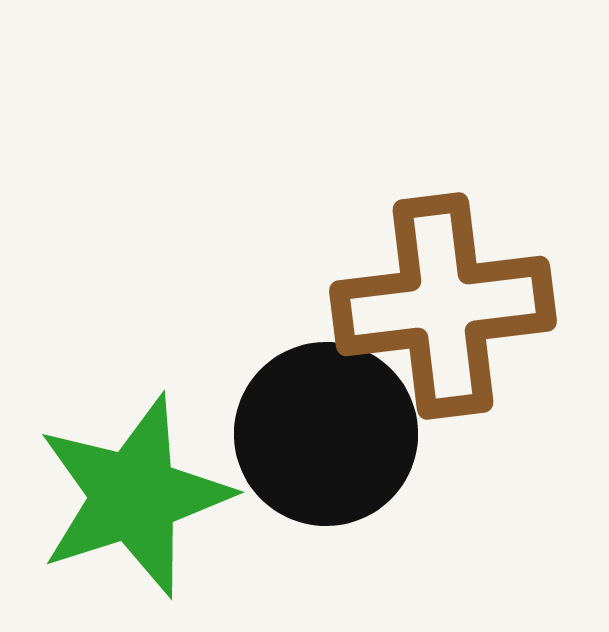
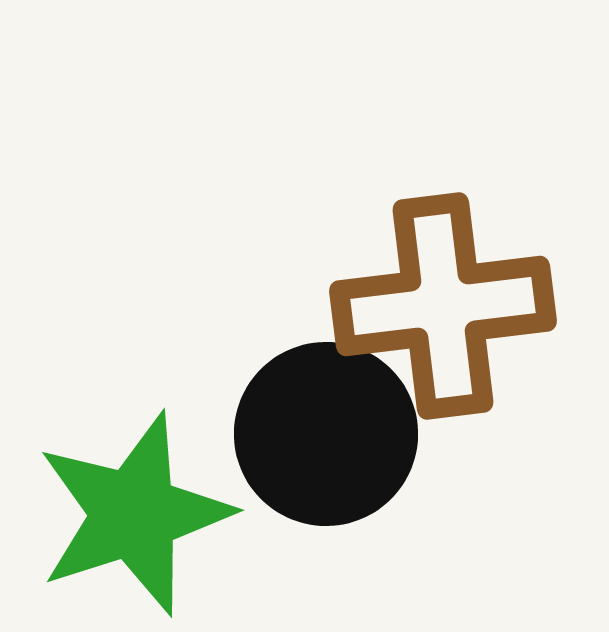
green star: moved 18 px down
